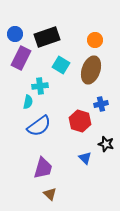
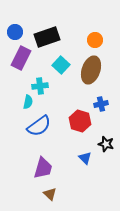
blue circle: moved 2 px up
cyan square: rotated 12 degrees clockwise
